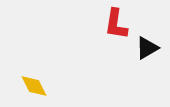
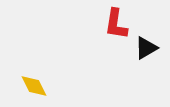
black triangle: moved 1 px left
